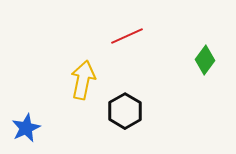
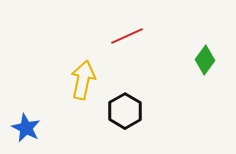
blue star: rotated 20 degrees counterclockwise
